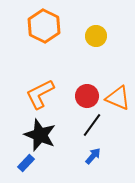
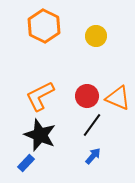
orange L-shape: moved 2 px down
